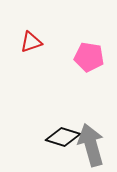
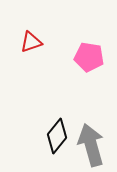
black diamond: moved 6 px left, 1 px up; rotated 68 degrees counterclockwise
